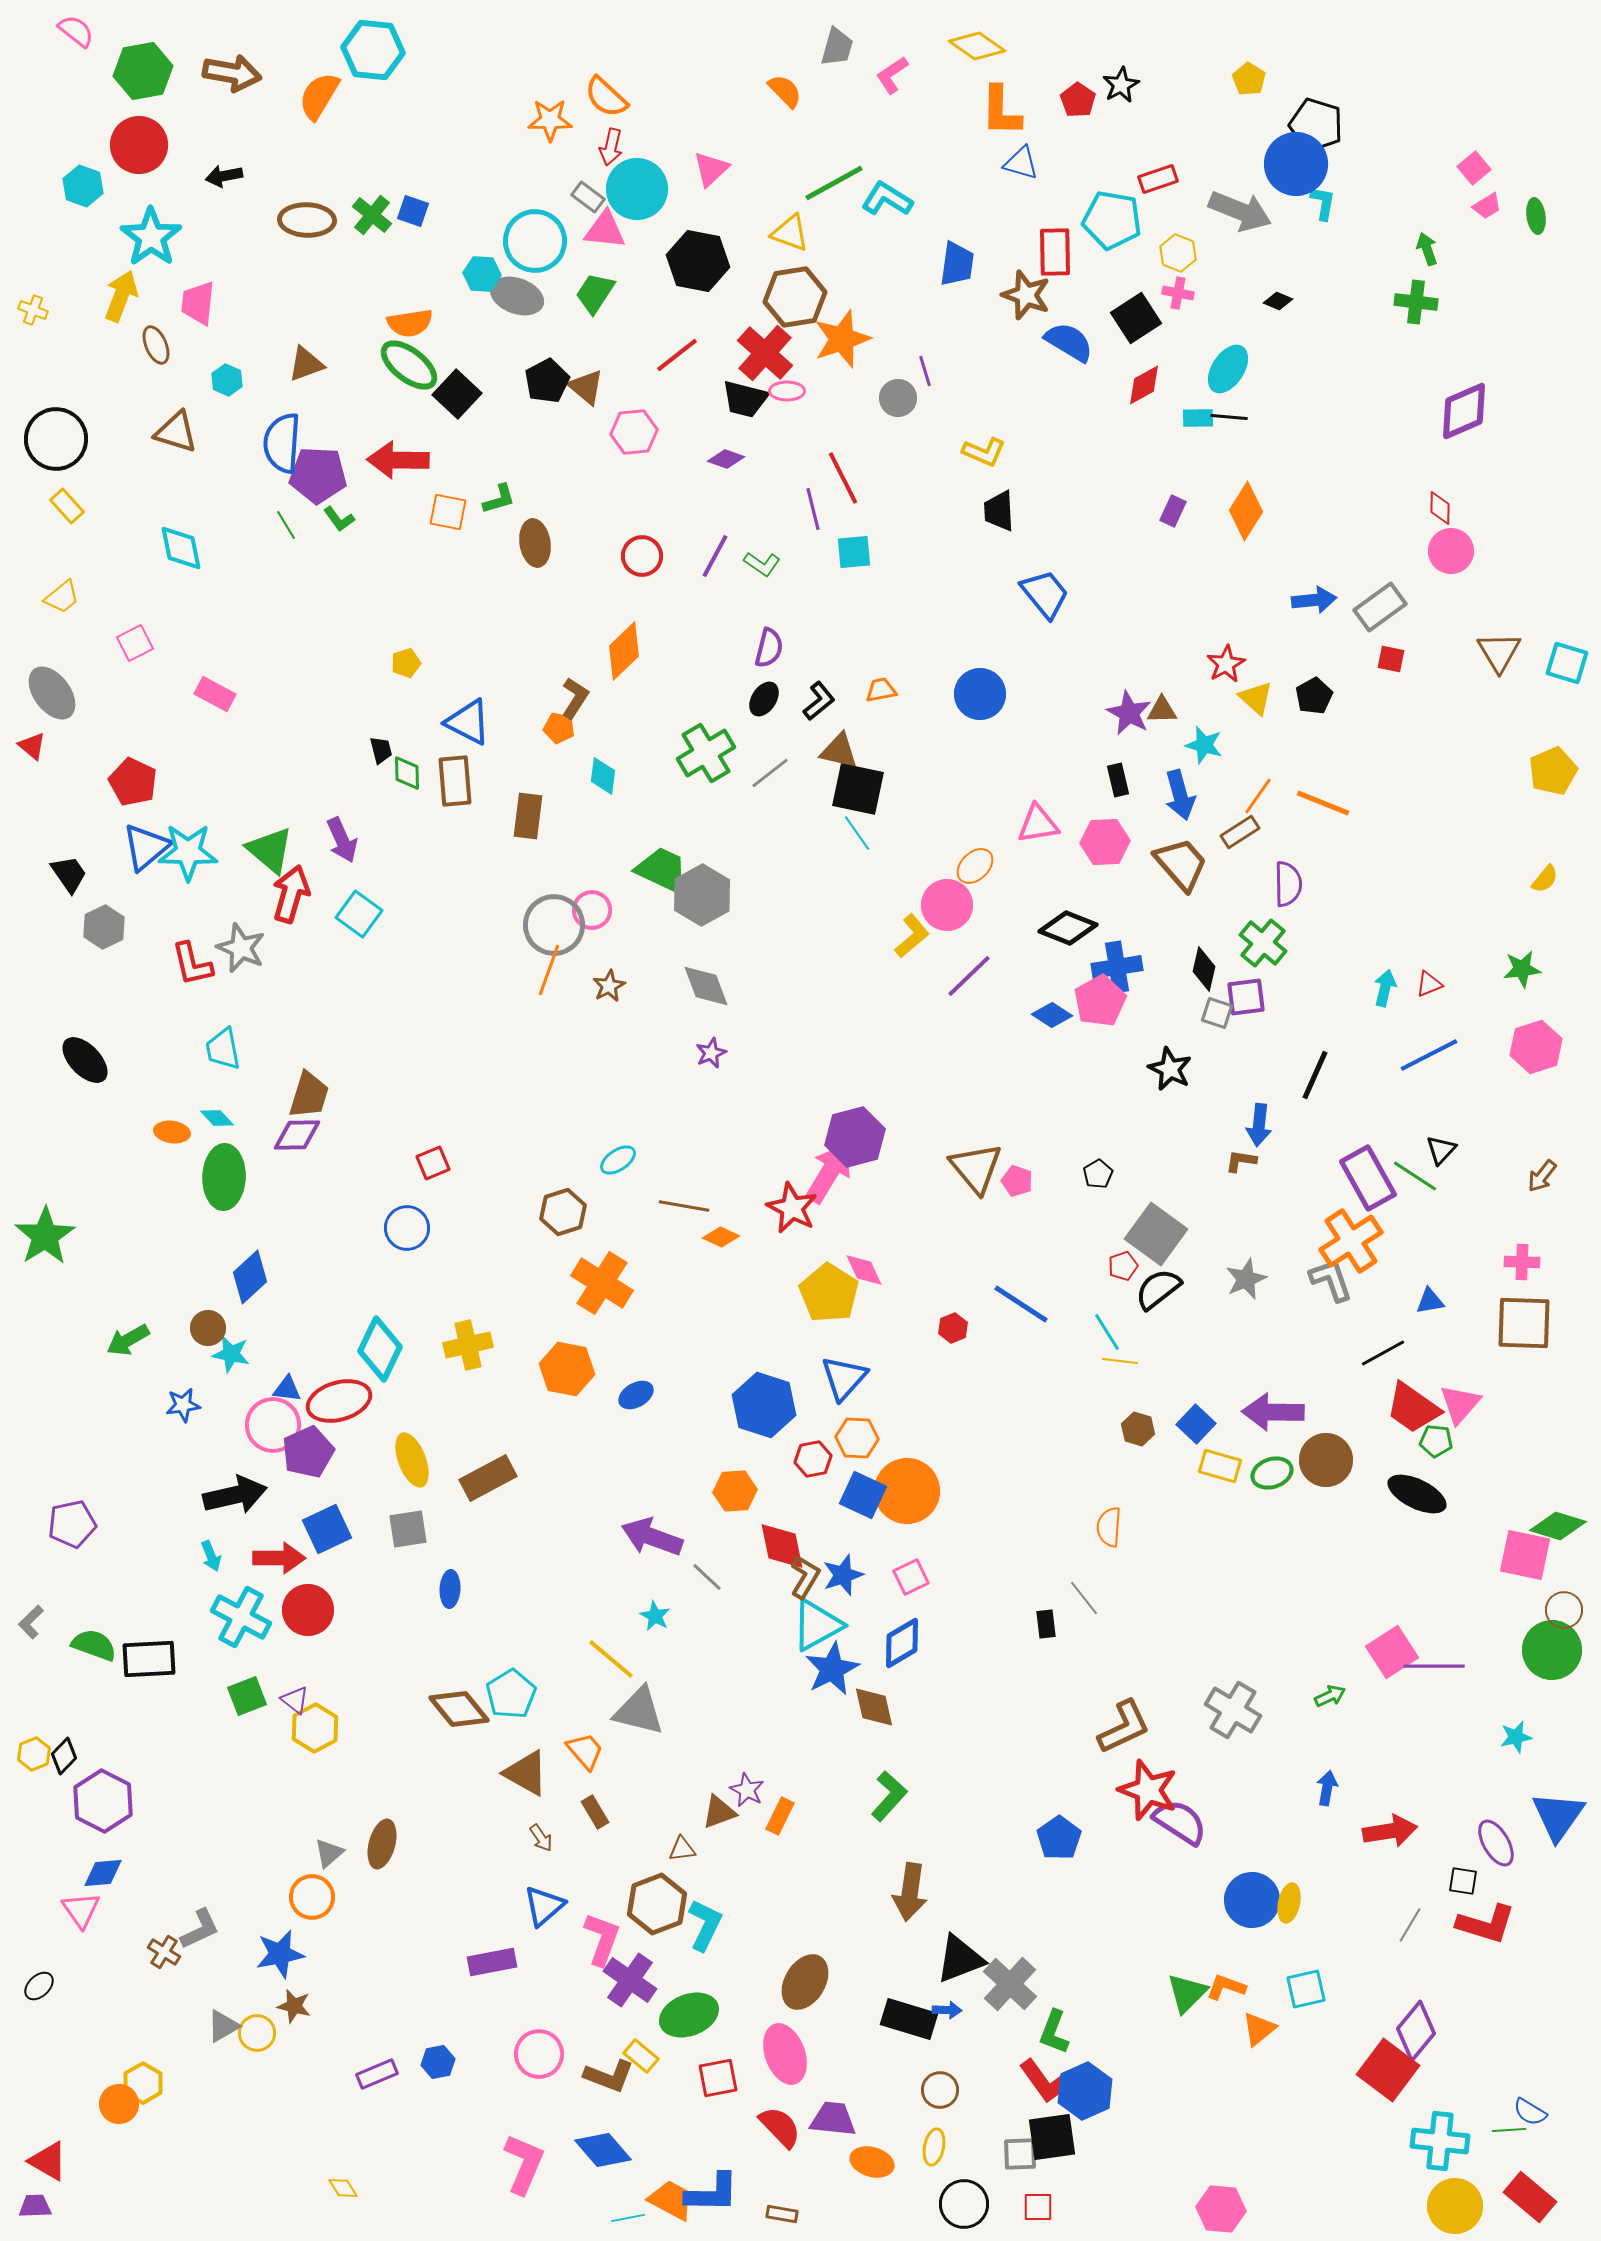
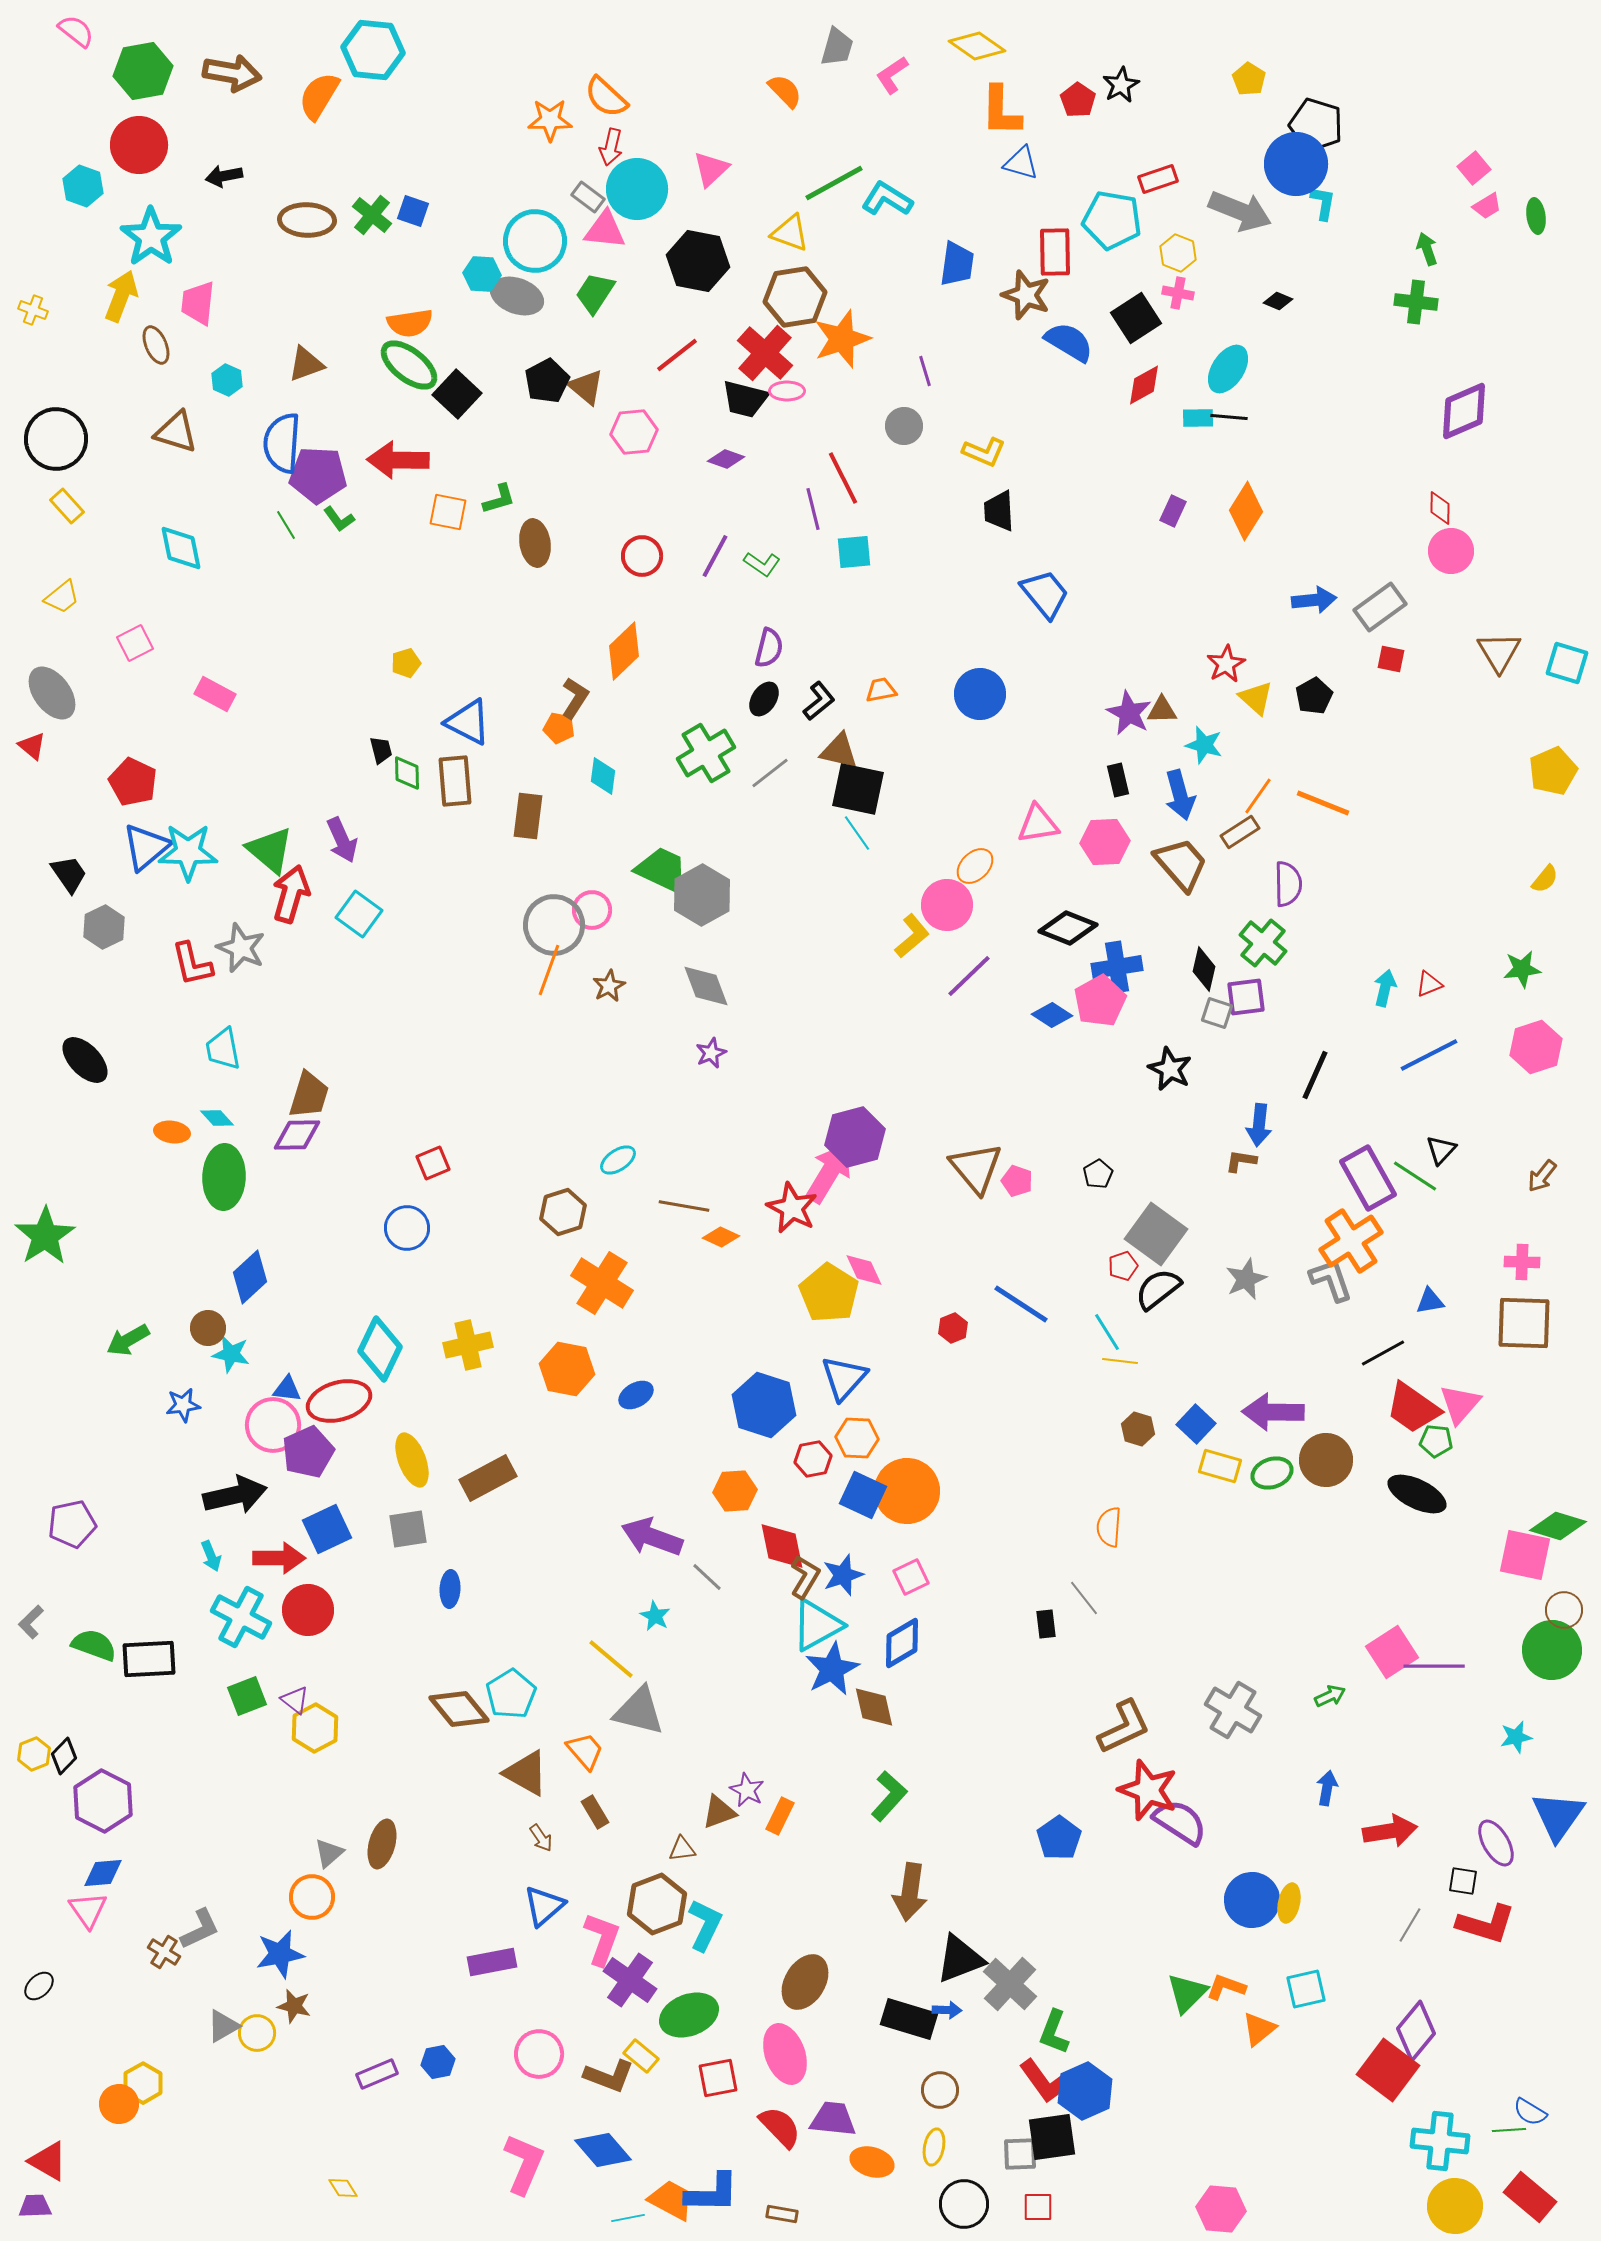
gray circle at (898, 398): moved 6 px right, 28 px down
pink triangle at (81, 1910): moved 7 px right
